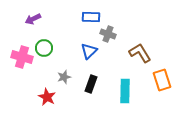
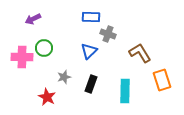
pink cross: rotated 15 degrees counterclockwise
